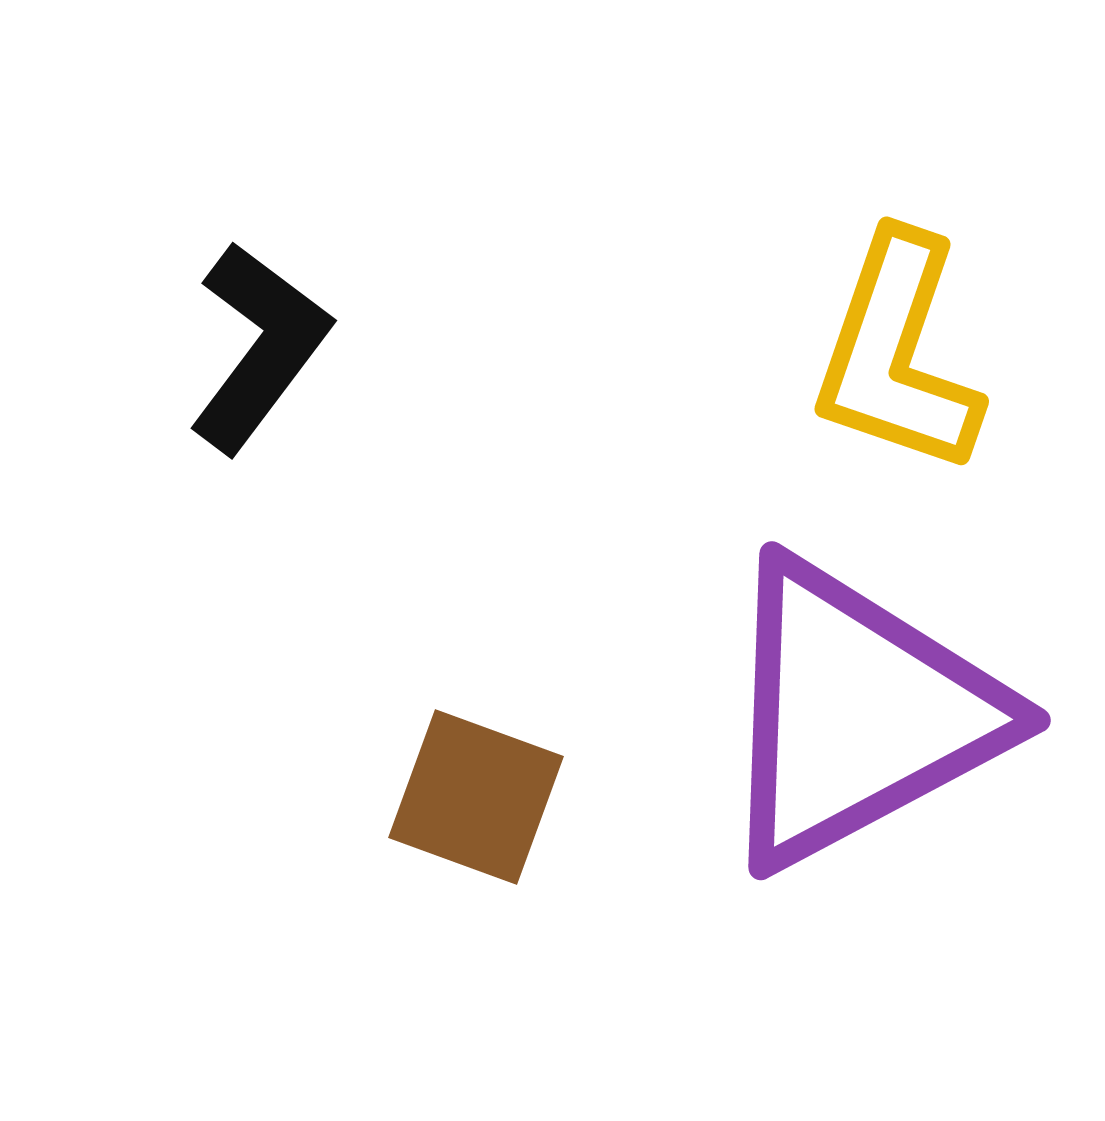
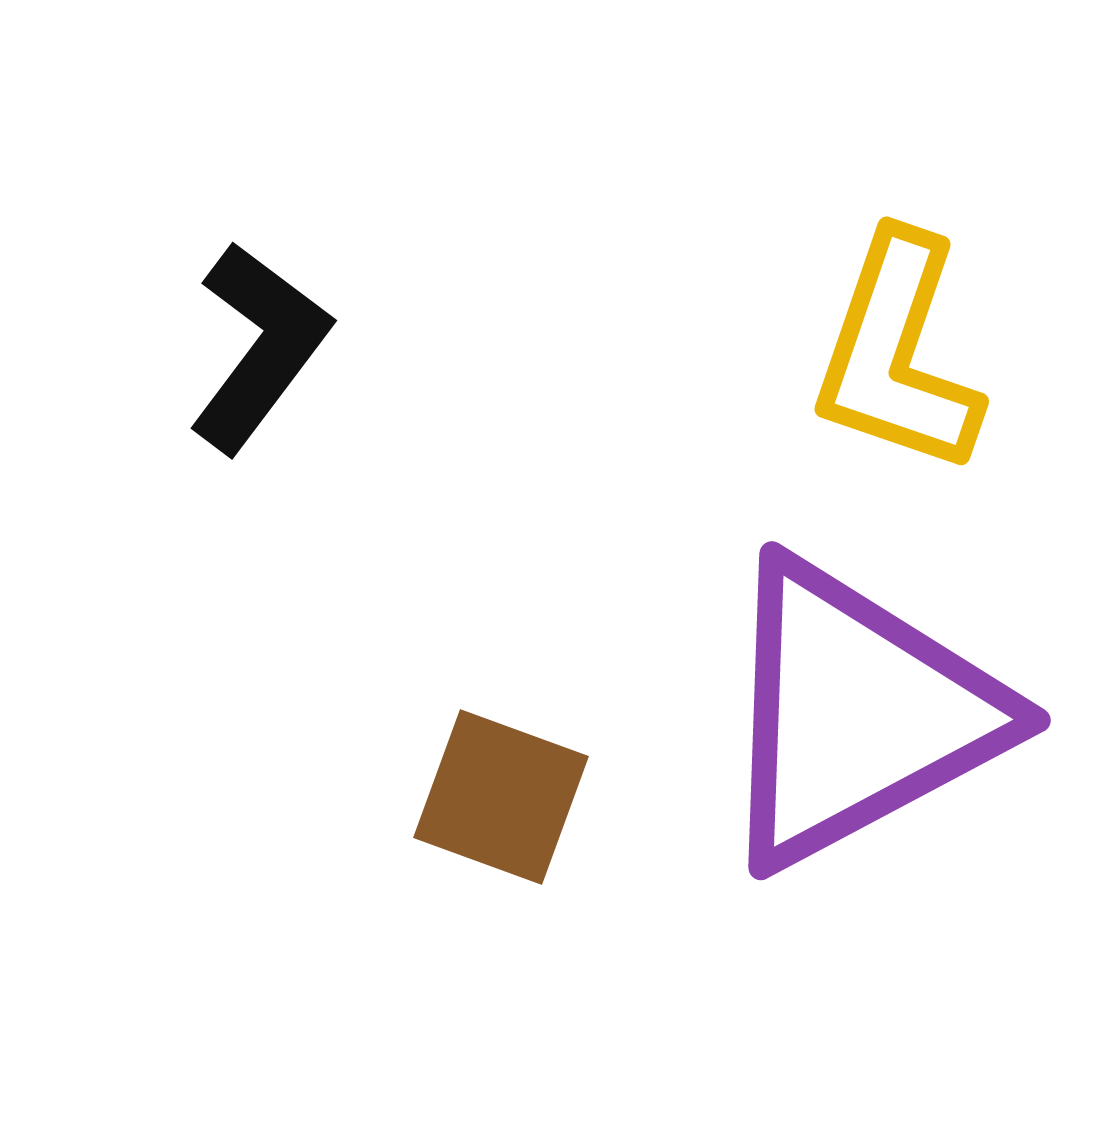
brown square: moved 25 px right
